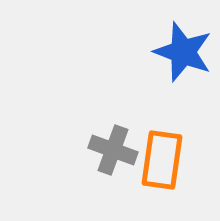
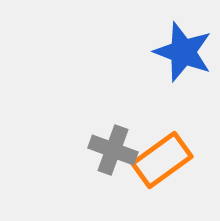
orange rectangle: rotated 46 degrees clockwise
